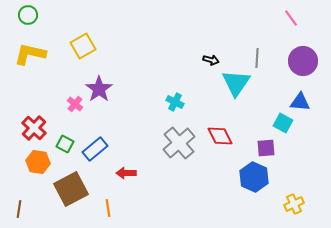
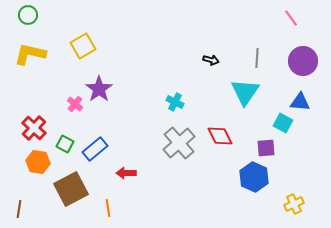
cyan triangle: moved 9 px right, 9 px down
